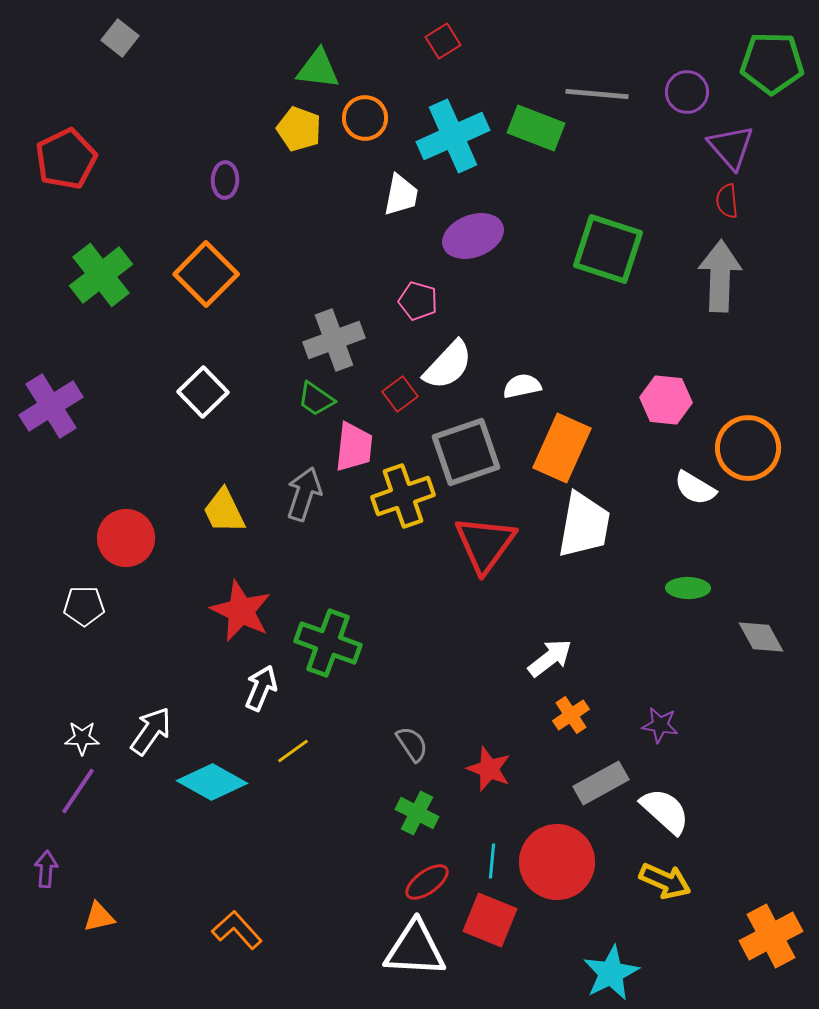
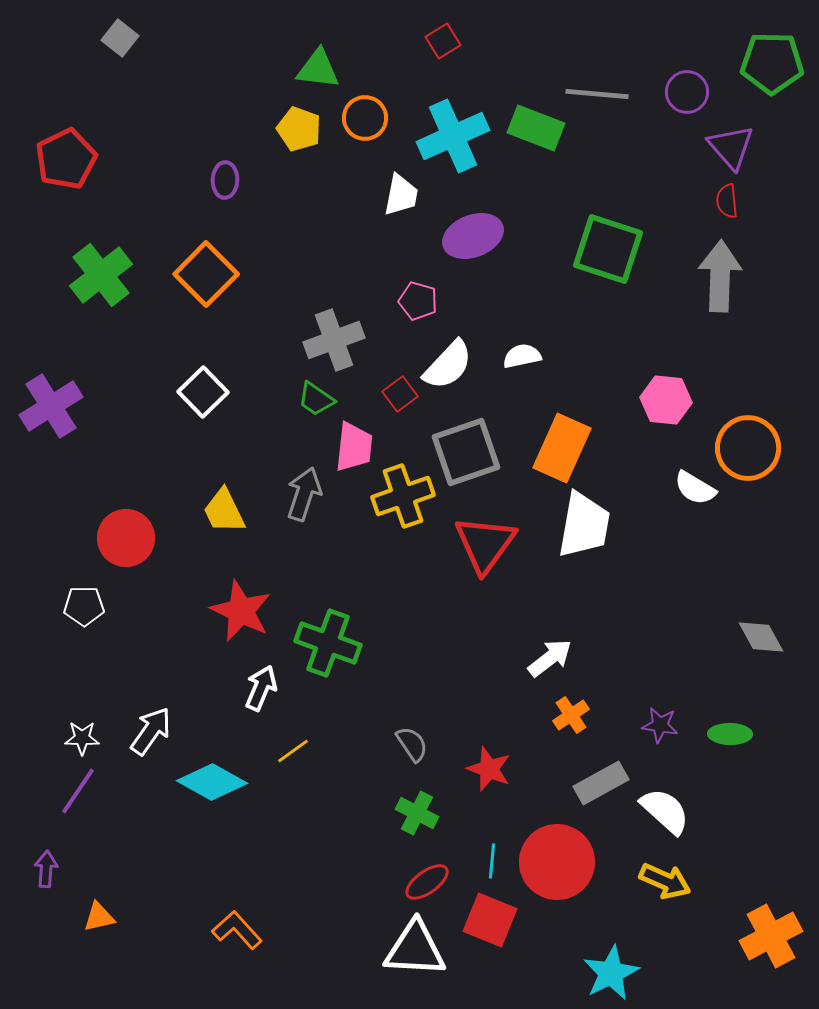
white semicircle at (522, 386): moved 30 px up
green ellipse at (688, 588): moved 42 px right, 146 px down
